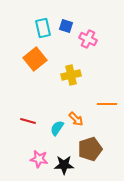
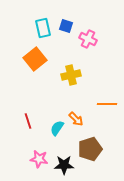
red line: rotated 56 degrees clockwise
